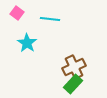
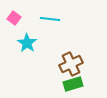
pink square: moved 3 px left, 5 px down
brown cross: moved 3 px left, 3 px up
green rectangle: rotated 30 degrees clockwise
